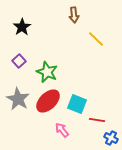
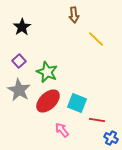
gray star: moved 1 px right, 9 px up
cyan square: moved 1 px up
